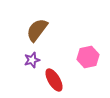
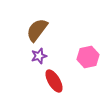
purple star: moved 7 px right, 4 px up
red ellipse: moved 1 px down
